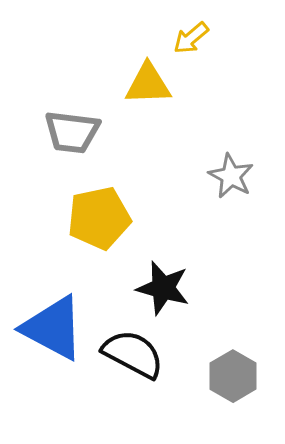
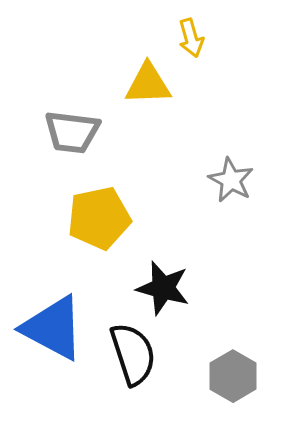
yellow arrow: rotated 66 degrees counterclockwise
gray star: moved 4 px down
black semicircle: rotated 44 degrees clockwise
